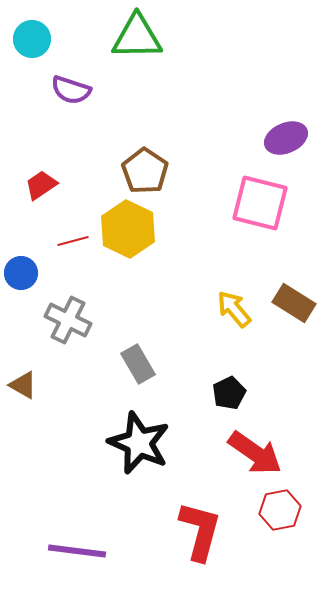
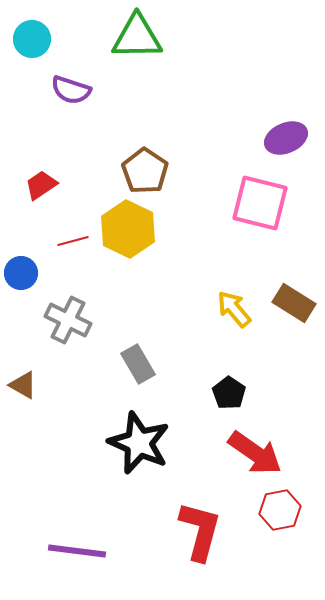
black pentagon: rotated 12 degrees counterclockwise
